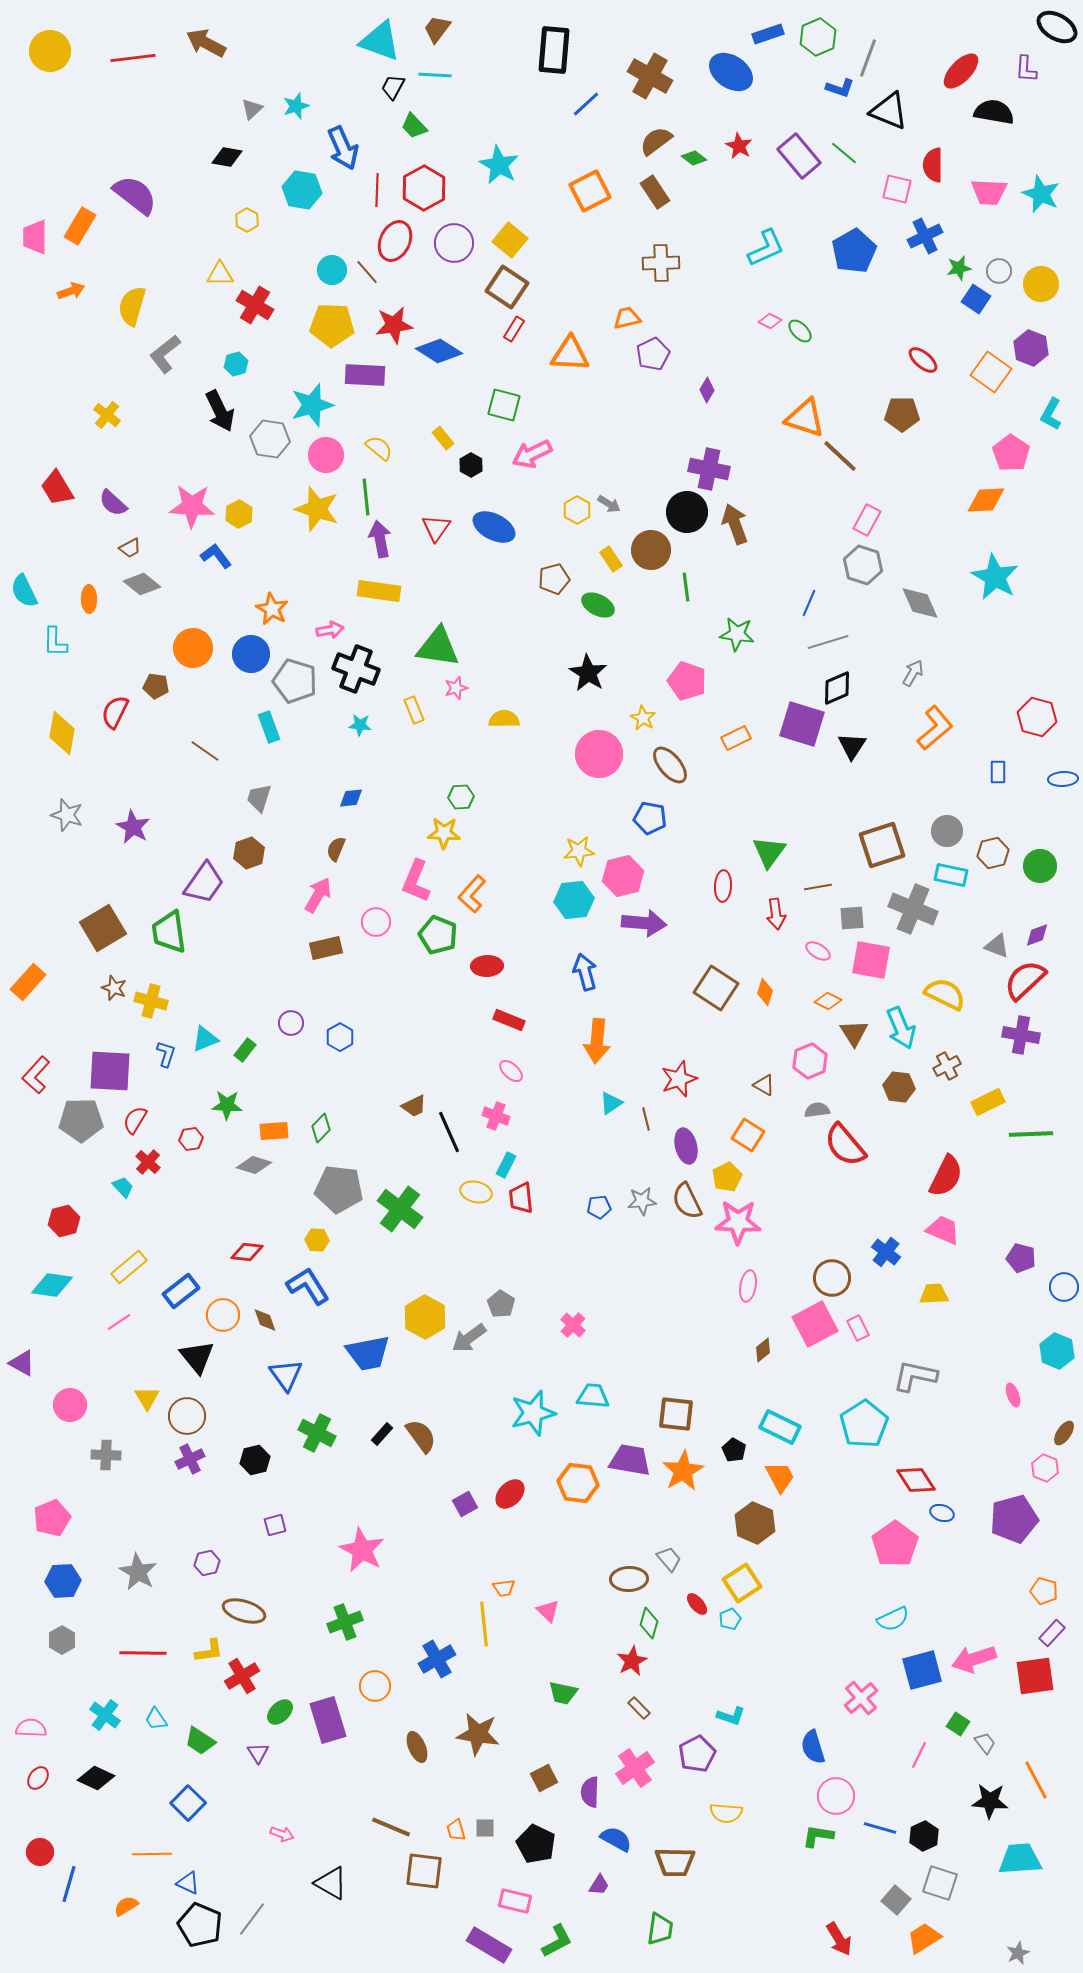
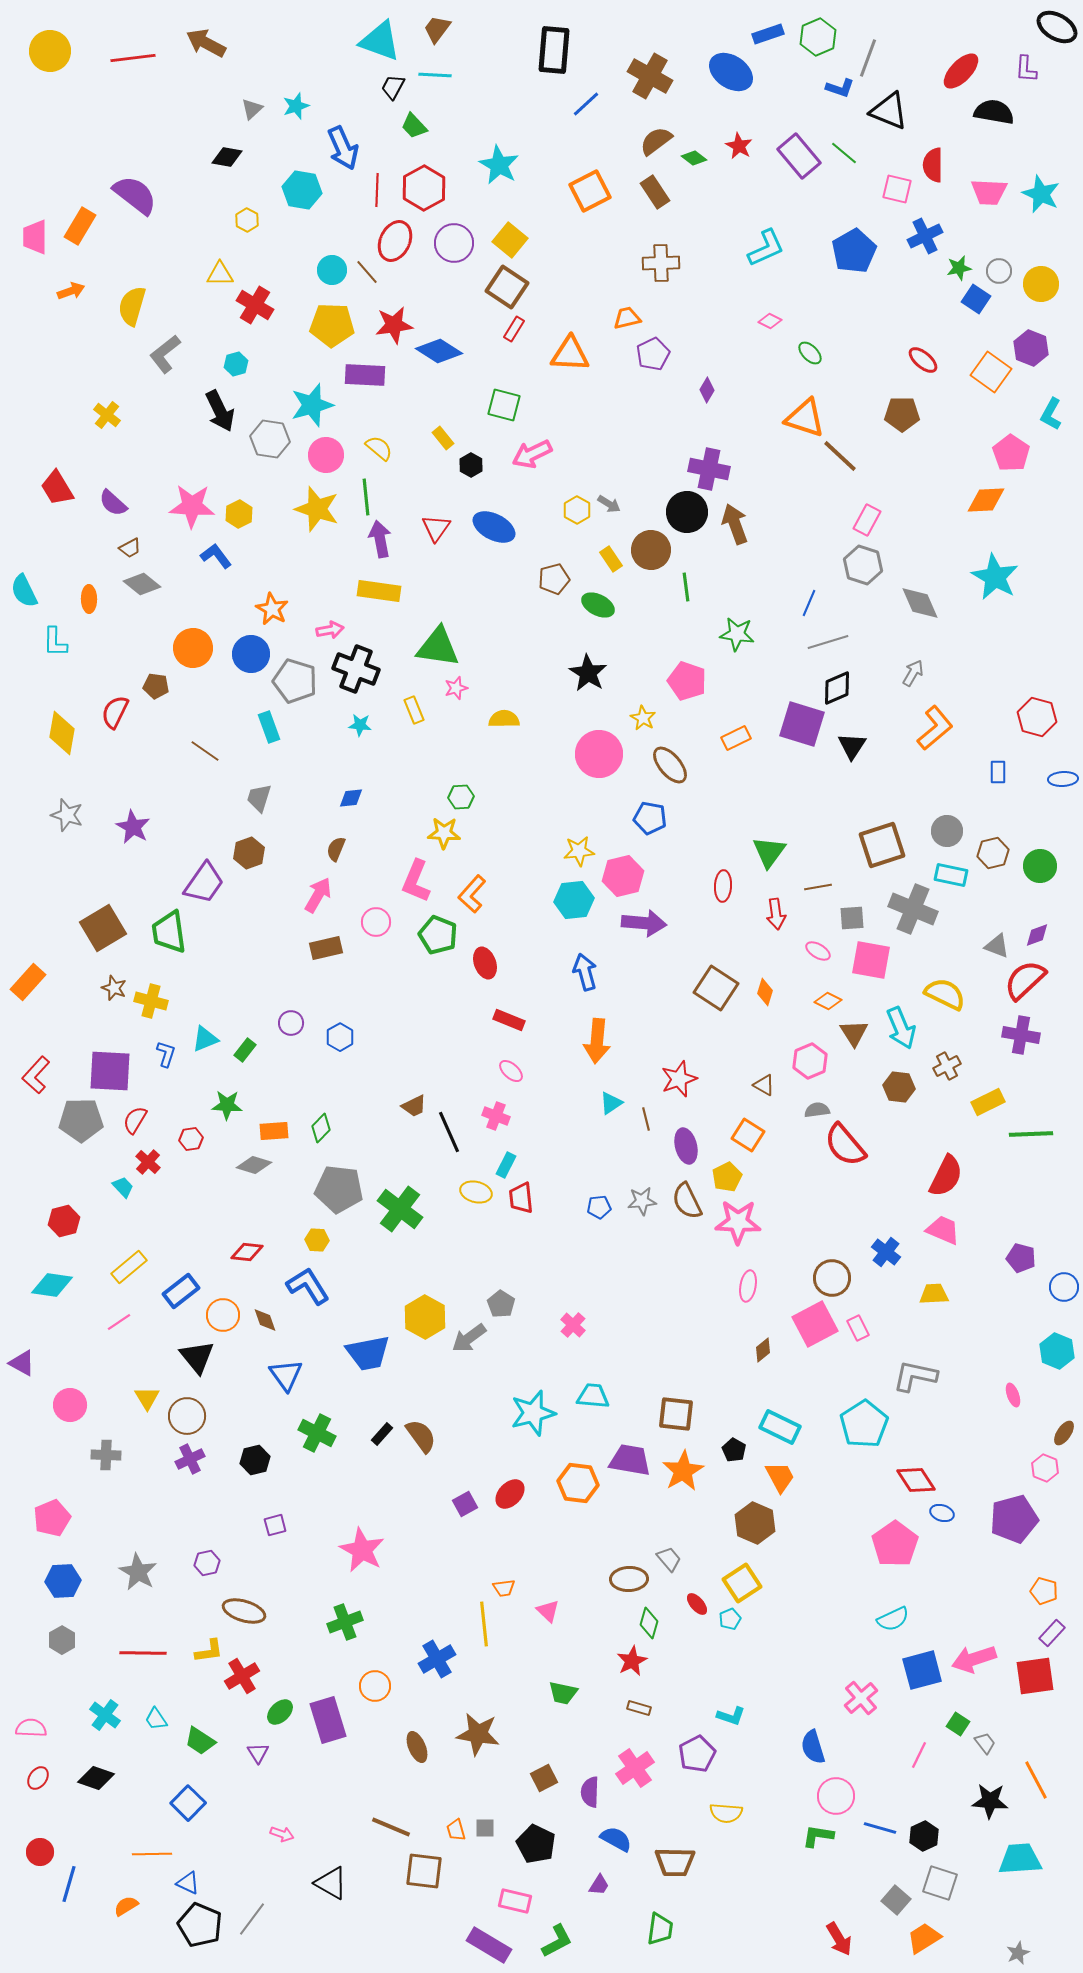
green ellipse at (800, 331): moved 10 px right, 22 px down
red ellipse at (487, 966): moved 2 px left, 3 px up; rotated 72 degrees clockwise
brown rectangle at (639, 1708): rotated 30 degrees counterclockwise
black diamond at (96, 1778): rotated 6 degrees counterclockwise
